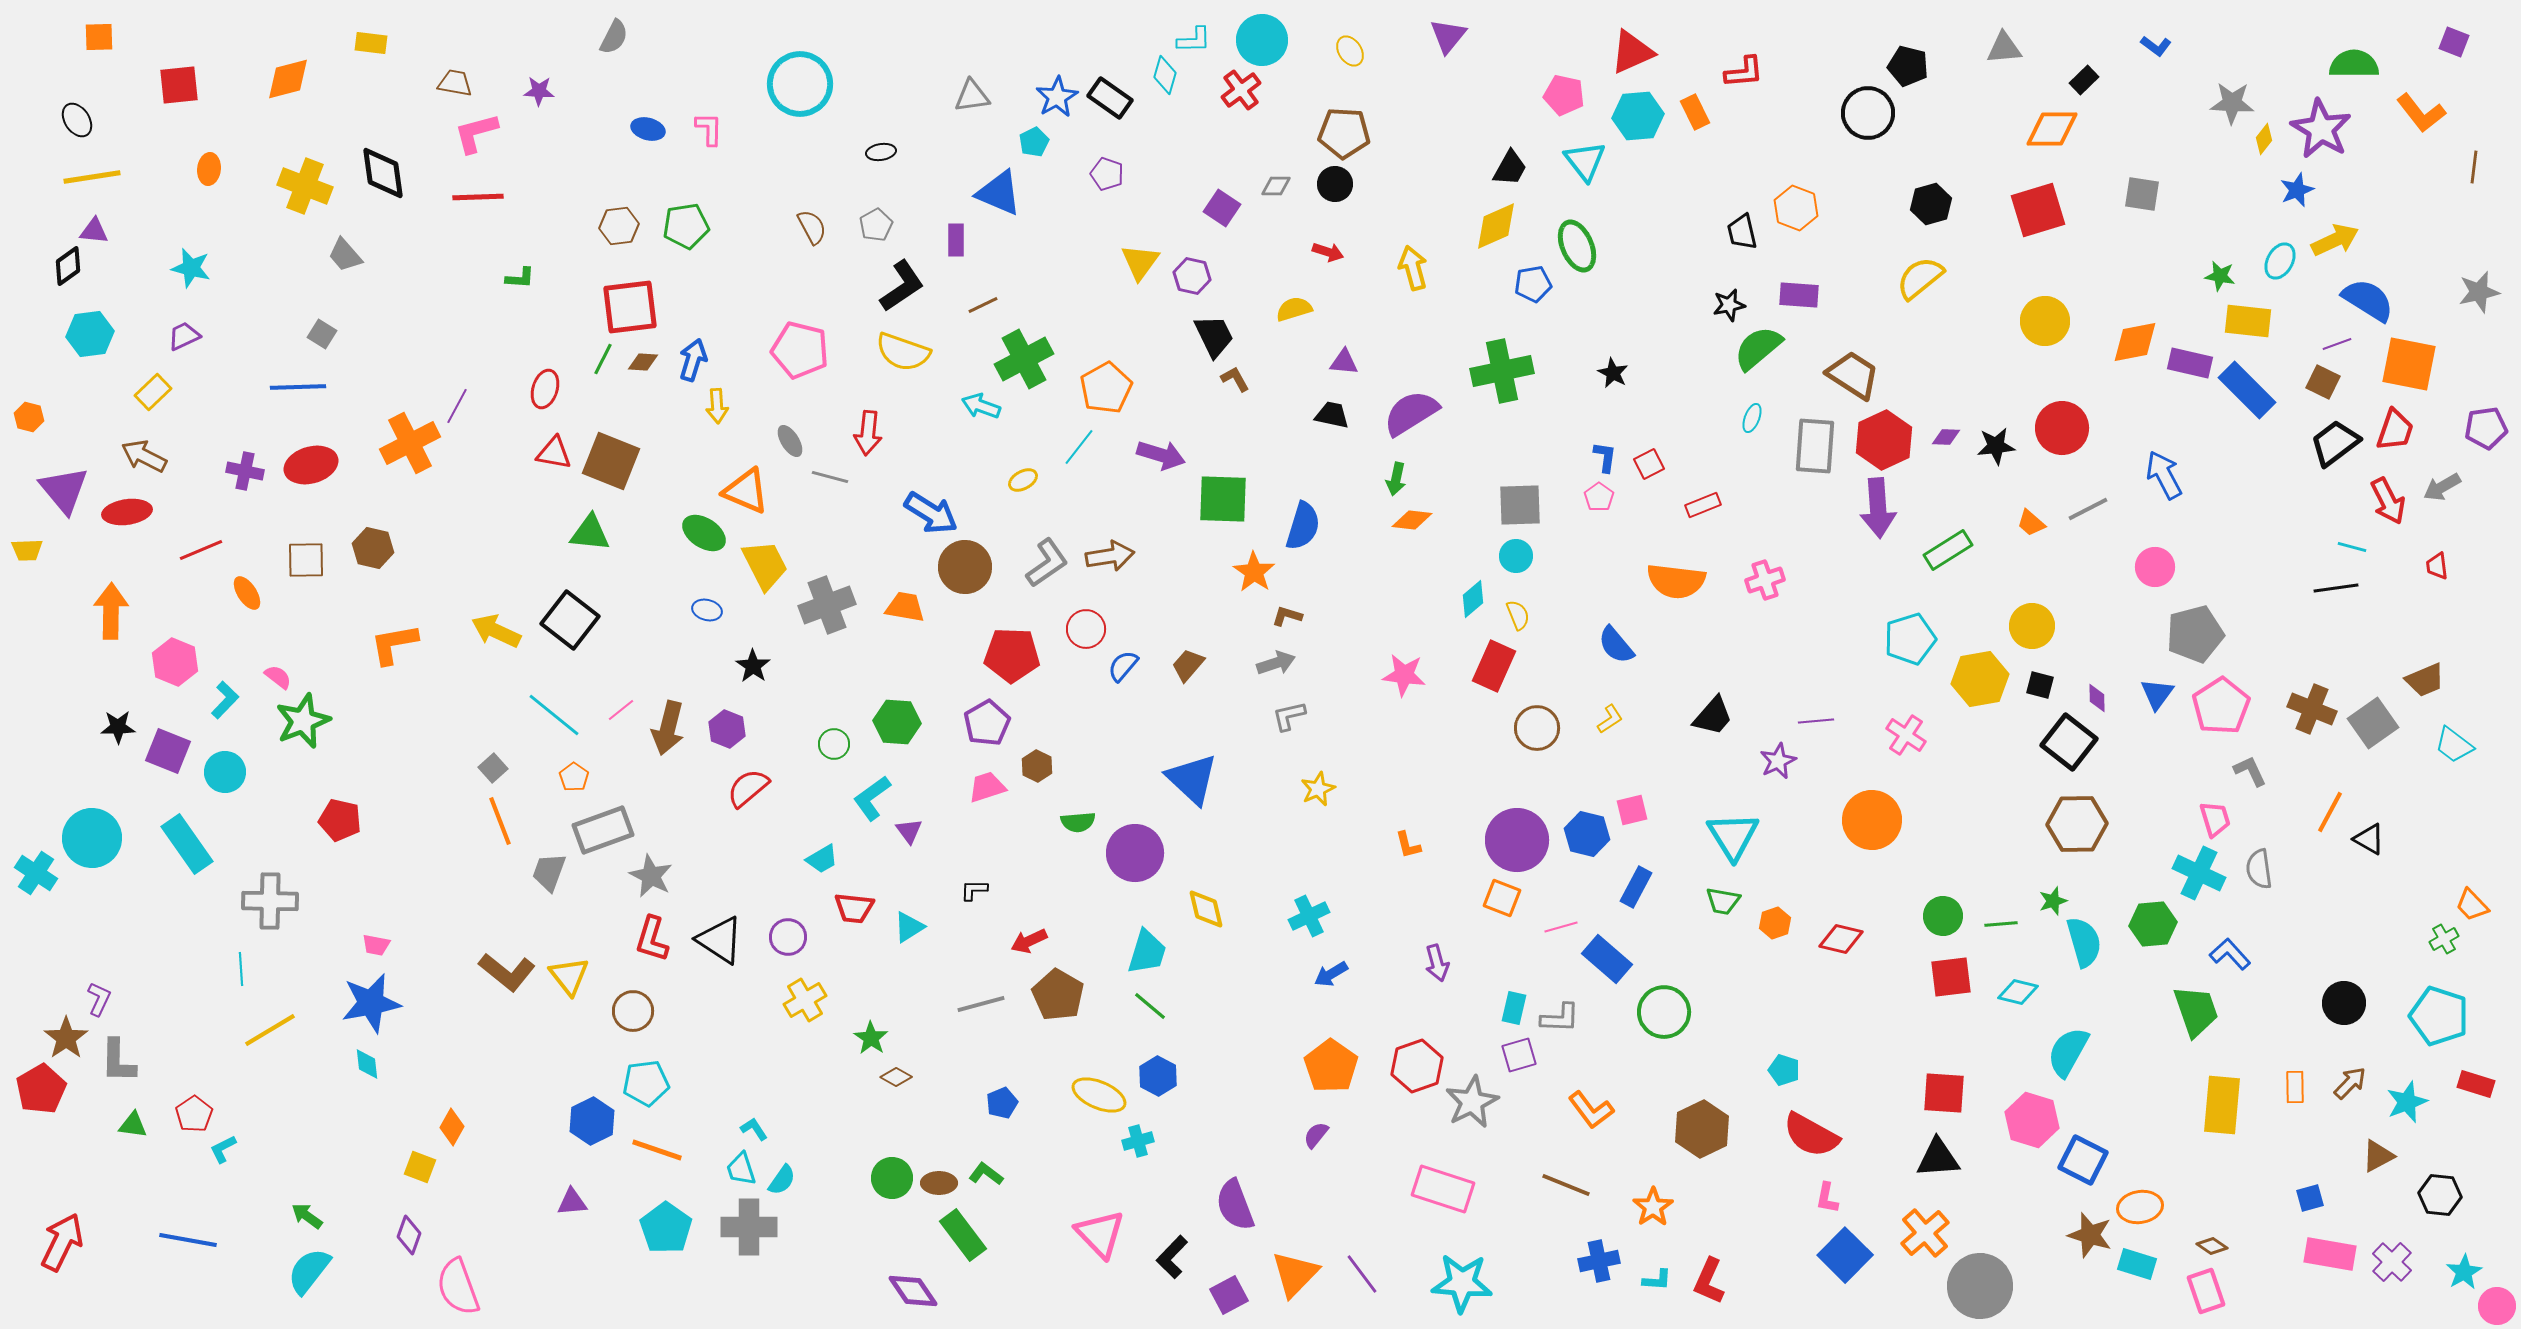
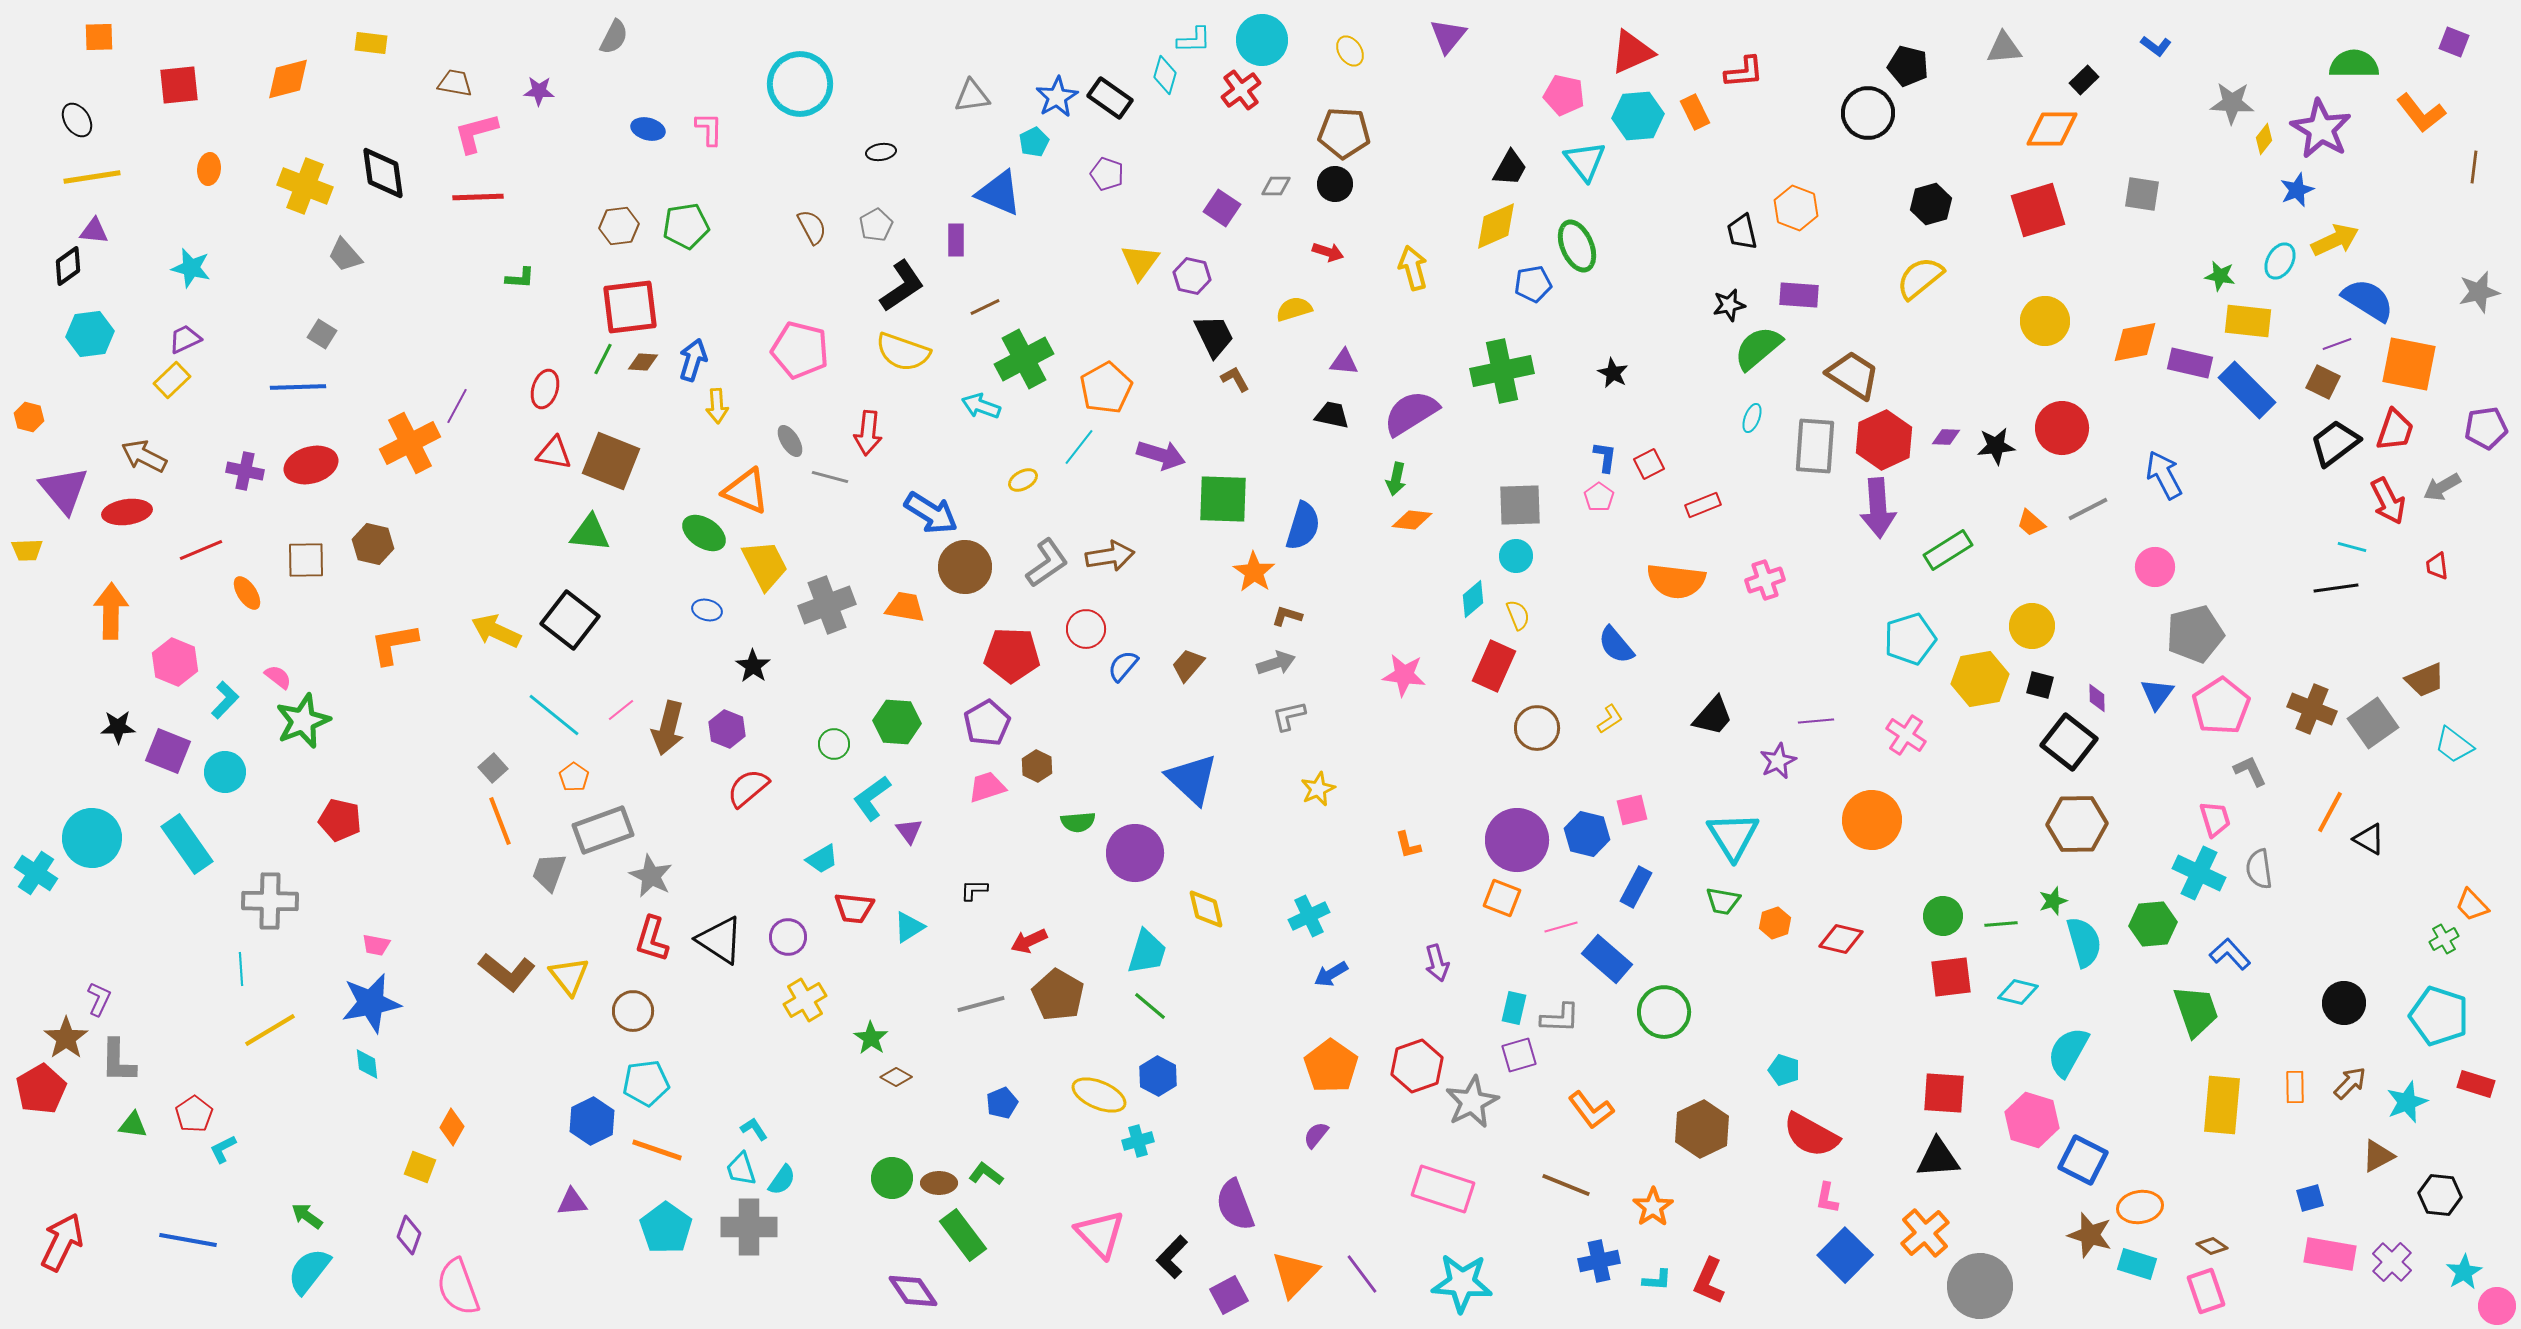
brown line at (983, 305): moved 2 px right, 2 px down
purple trapezoid at (184, 336): moved 1 px right, 3 px down
yellow rectangle at (153, 392): moved 19 px right, 12 px up
brown hexagon at (373, 548): moved 4 px up
